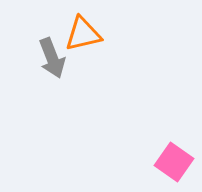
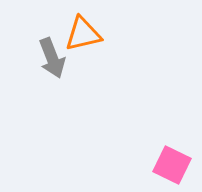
pink square: moved 2 px left, 3 px down; rotated 9 degrees counterclockwise
